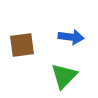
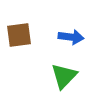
brown square: moved 3 px left, 10 px up
